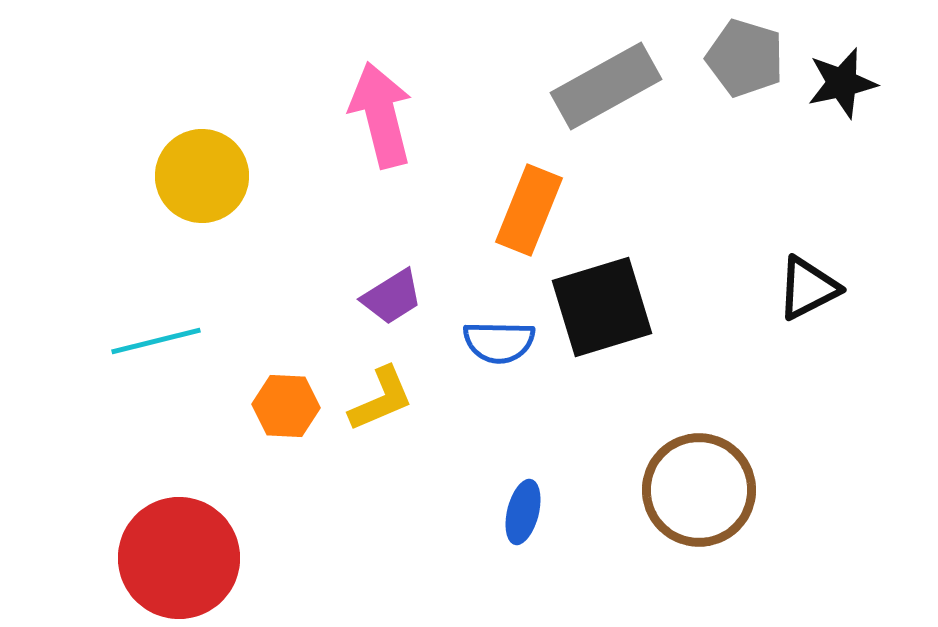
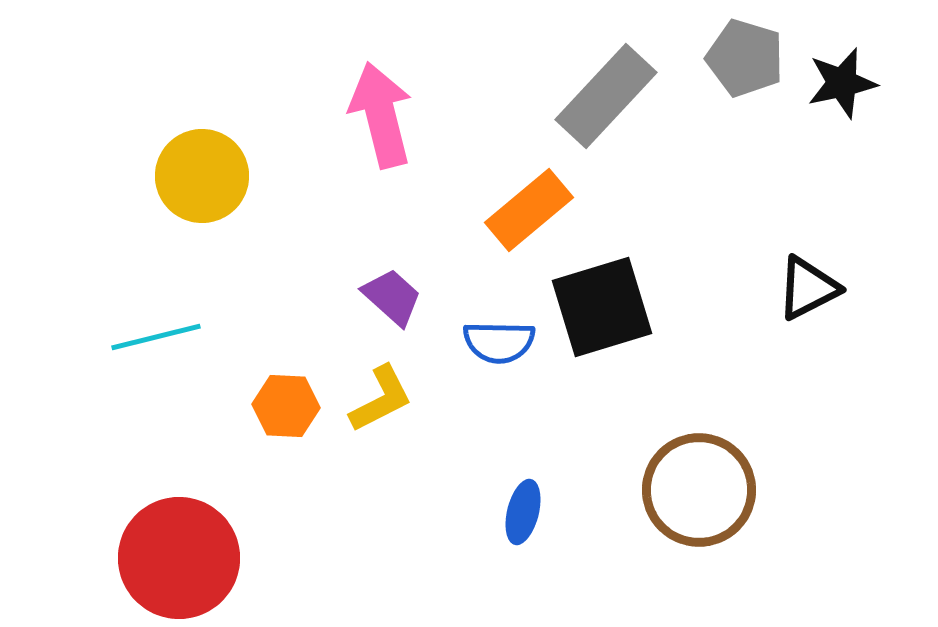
gray rectangle: moved 10 px down; rotated 18 degrees counterclockwise
orange rectangle: rotated 28 degrees clockwise
purple trapezoid: rotated 106 degrees counterclockwise
cyan line: moved 4 px up
yellow L-shape: rotated 4 degrees counterclockwise
